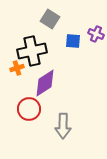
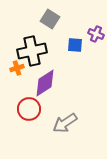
blue square: moved 2 px right, 4 px down
gray arrow: moved 2 px right, 3 px up; rotated 55 degrees clockwise
